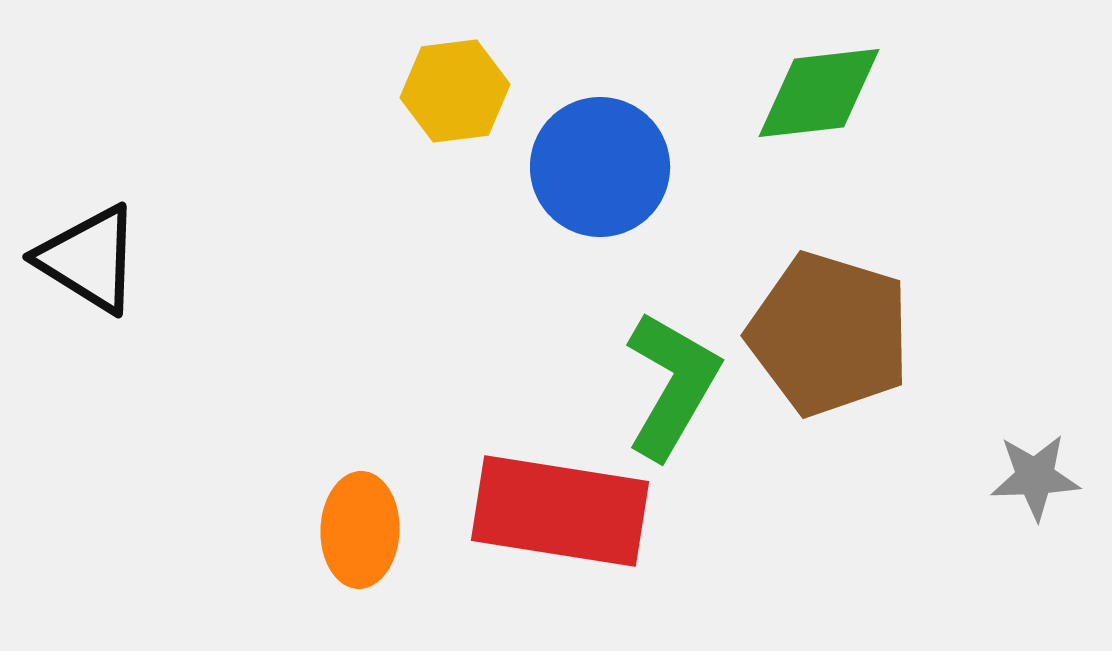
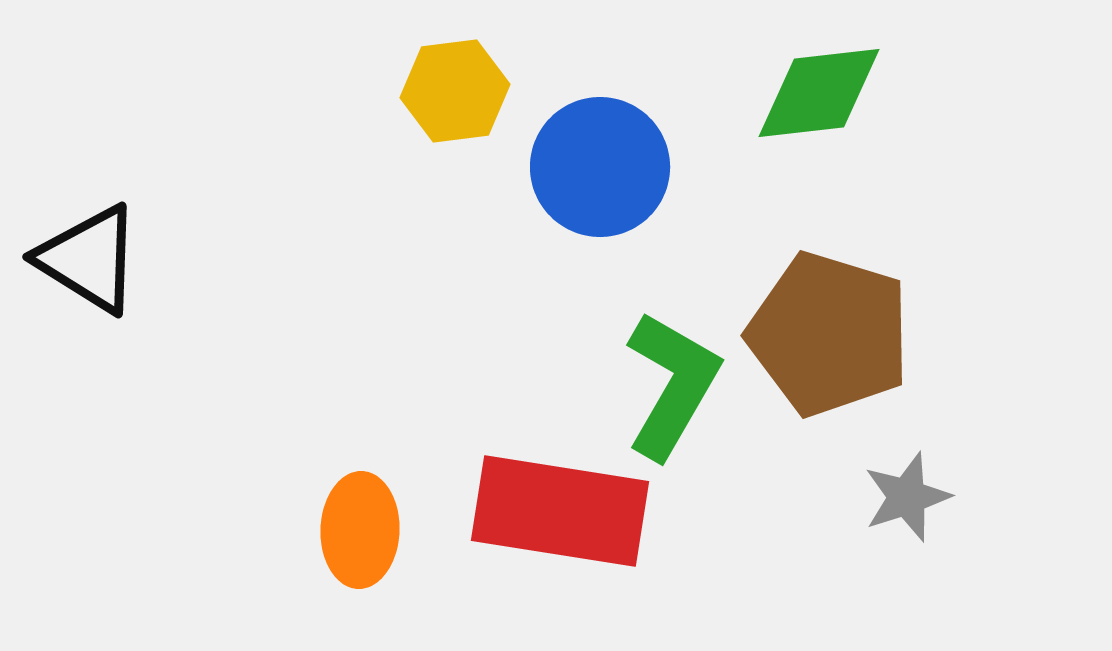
gray star: moved 128 px left, 20 px down; rotated 16 degrees counterclockwise
